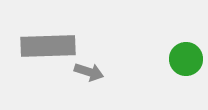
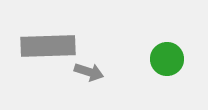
green circle: moved 19 px left
